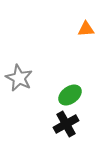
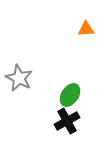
green ellipse: rotated 20 degrees counterclockwise
black cross: moved 1 px right, 3 px up
